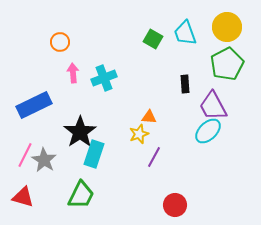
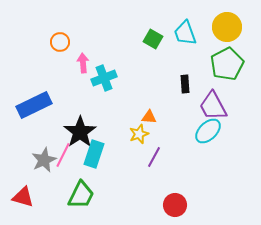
pink arrow: moved 10 px right, 10 px up
pink line: moved 38 px right
gray star: rotated 15 degrees clockwise
